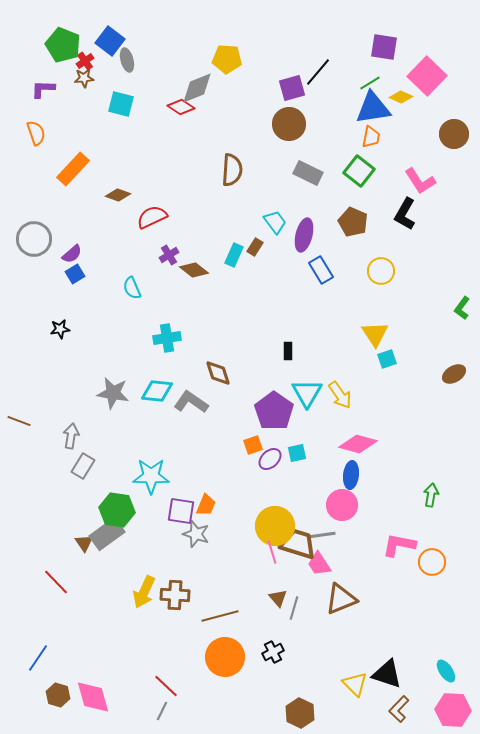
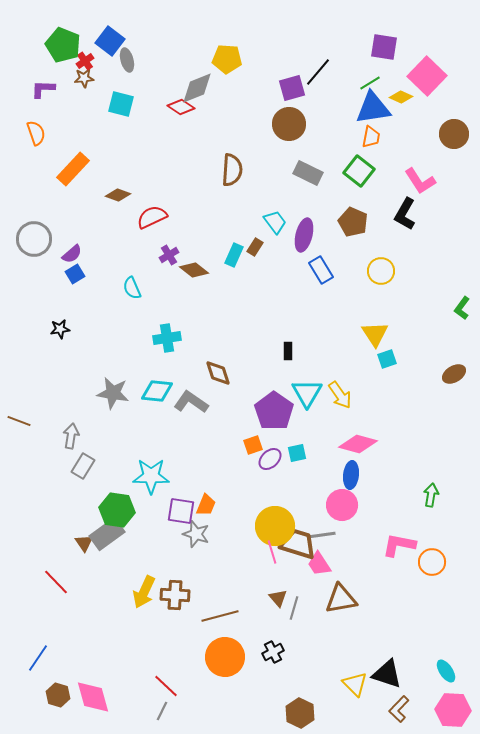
brown triangle at (341, 599): rotated 12 degrees clockwise
